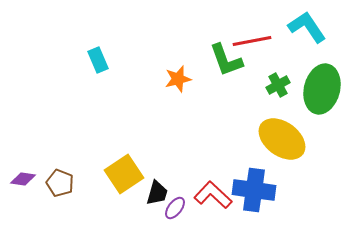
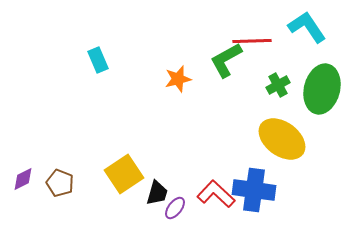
red line: rotated 9 degrees clockwise
green L-shape: rotated 81 degrees clockwise
purple diamond: rotated 35 degrees counterclockwise
red L-shape: moved 3 px right, 1 px up
